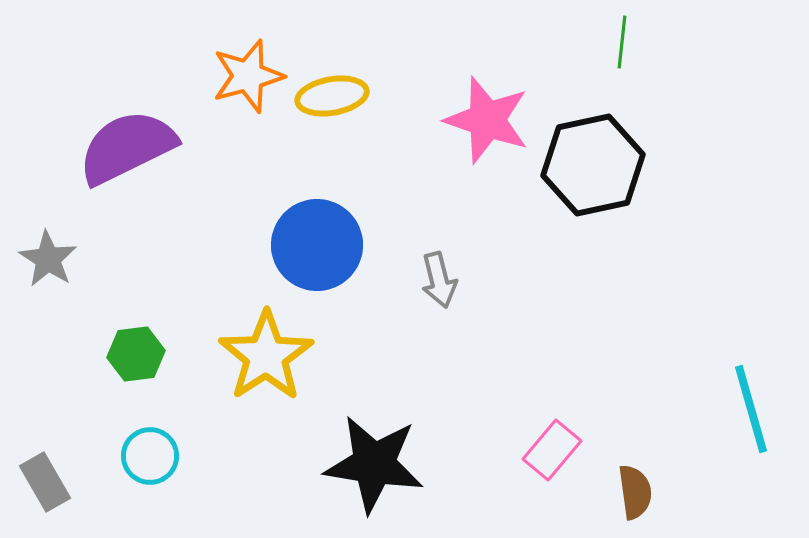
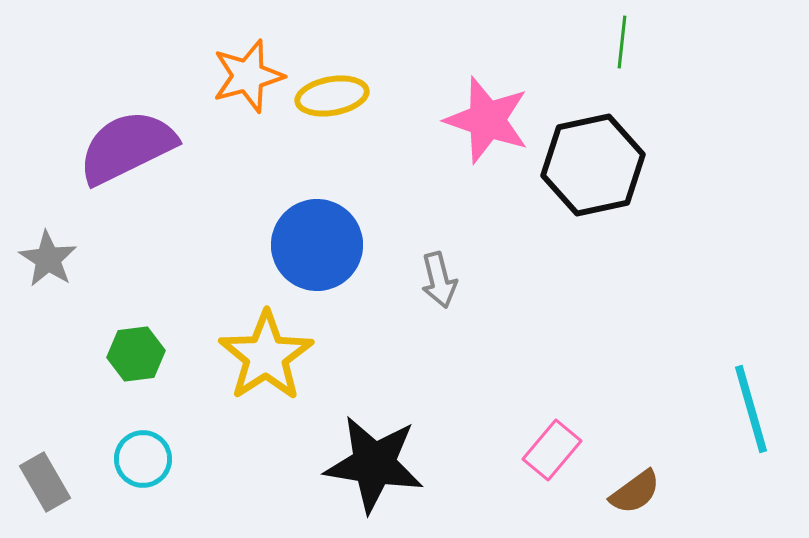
cyan circle: moved 7 px left, 3 px down
brown semicircle: rotated 62 degrees clockwise
